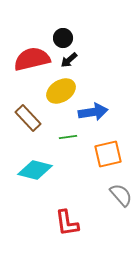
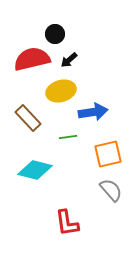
black circle: moved 8 px left, 4 px up
yellow ellipse: rotated 16 degrees clockwise
gray semicircle: moved 10 px left, 5 px up
